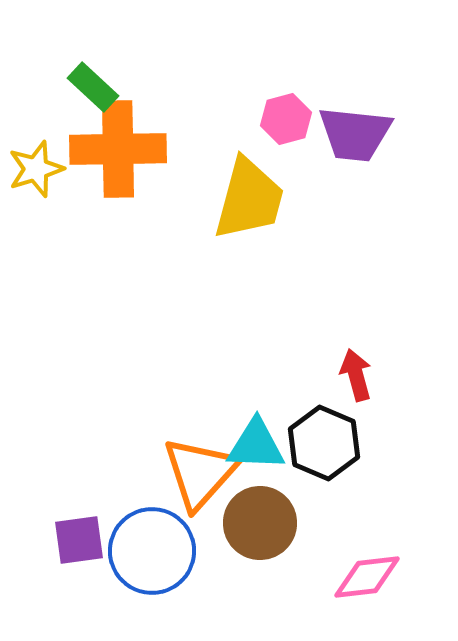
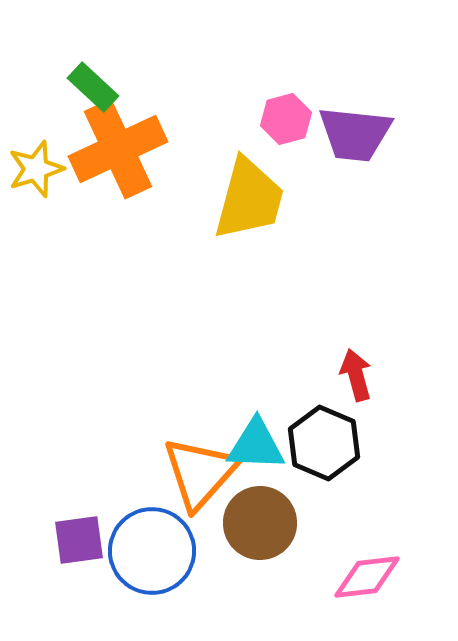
orange cross: rotated 24 degrees counterclockwise
